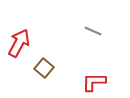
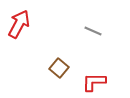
red arrow: moved 19 px up
brown square: moved 15 px right
